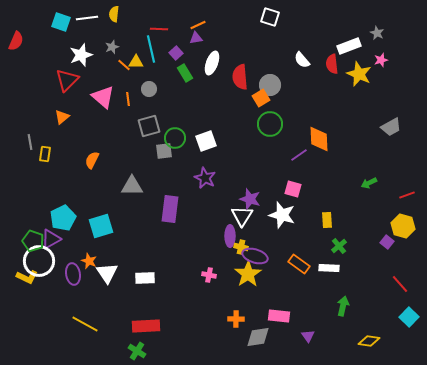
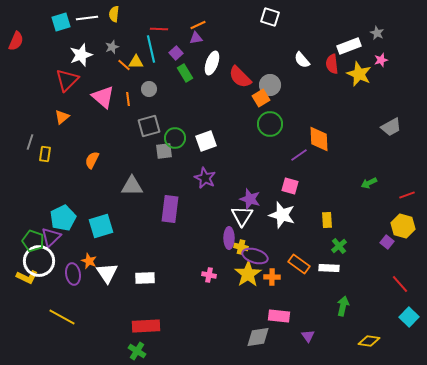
cyan square at (61, 22): rotated 36 degrees counterclockwise
red semicircle at (240, 77): rotated 40 degrees counterclockwise
gray line at (30, 142): rotated 28 degrees clockwise
pink square at (293, 189): moved 3 px left, 3 px up
purple ellipse at (230, 236): moved 1 px left, 2 px down
purple triangle at (51, 239): moved 2 px up; rotated 15 degrees counterclockwise
orange cross at (236, 319): moved 36 px right, 42 px up
yellow line at (85, 324): moved 23 px left, 7 px up
